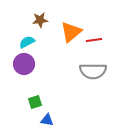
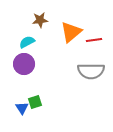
gray semicircle: moved 2 px left
blue triangle: moved 25 px left, 12 px up; rotated 48 degrees clockwise
